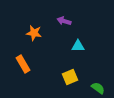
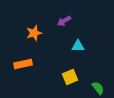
purple arrow: rotated 48 degrees counterclockwise
orange star: rotated 28 degrees counterclockwise
orange rectangle: rotated 72 degrees counterclockwise
green semicircle: rotated 16 degrees clockwise
